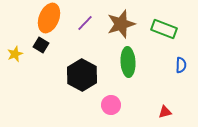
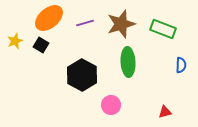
orange ellipse: rotated 28 degrees clockwise
purple line: rotated 30 degrees clockwise
green rectangle: moved 1 px left
yellow star: moved 13 px up
